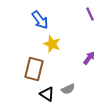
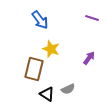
purple line: moved 2 px right, 4 px down; rotated 48 degrees counterclockwise
yellow star: moved 1 px left, 5 px down
